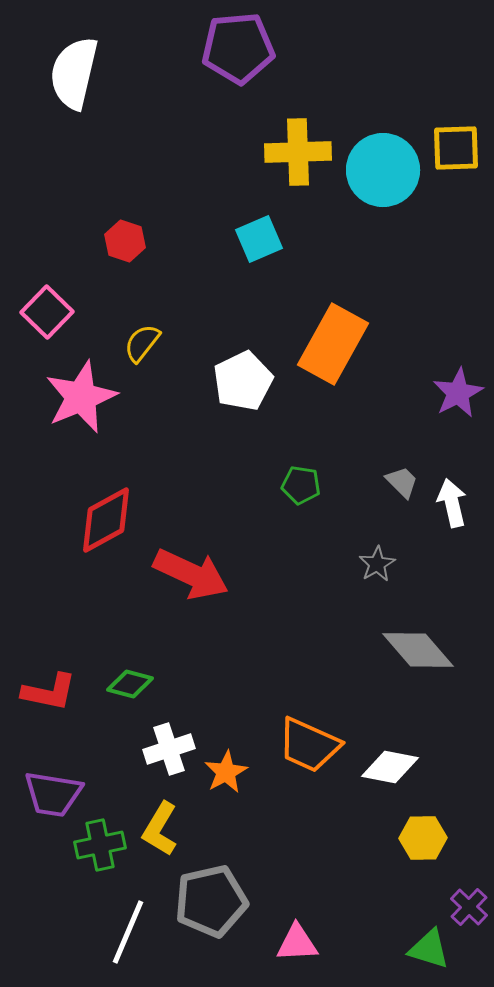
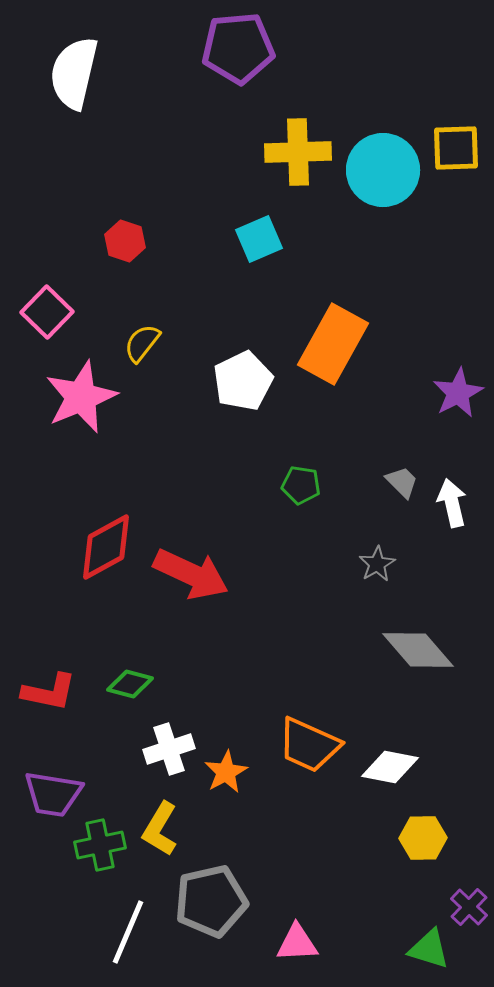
red diamond: moved 27 px down
